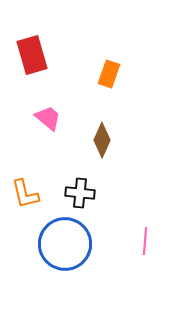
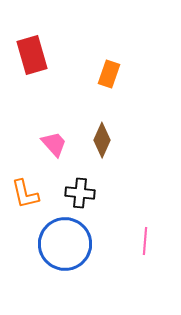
pink trapezoid: moved 6 px right, 26 px down; rotated 8 degrees clockwise
